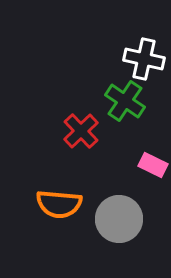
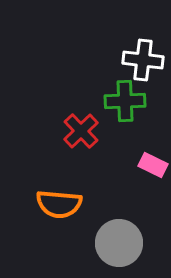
white cross: moved 1 px left, 1 px down; rotated 6 degrees counterclockwise
green cross: rotated 36 degrees counterclockwise
gray circle: moved 24 px down
